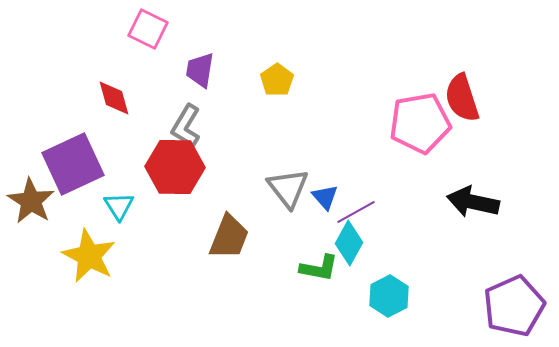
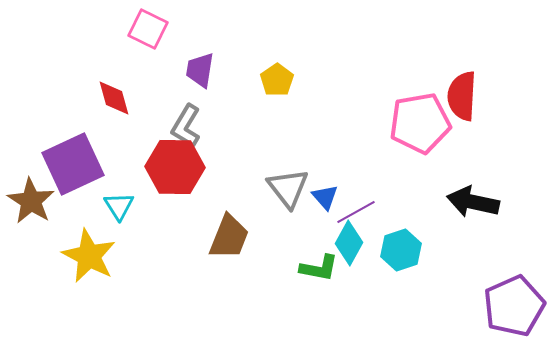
red semicircle: moved 2 px up; rotated 21 degrees clockwise
cyan hexagon: moved 12 px right, 46 px up; rotated 9 degrees clockwise
